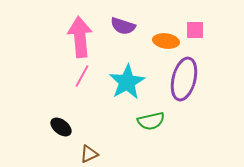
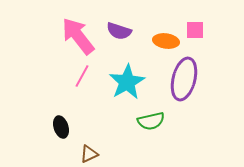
purple semicircle: moved 4 px left, 5 px down
pink arrow: moved 2 px left, 1 px up; rotated 33 degrees counterclockwise
black ellipse: rotated 35 degrees clockwise
